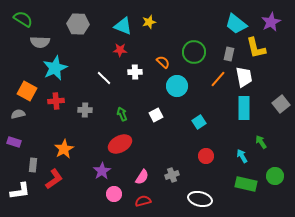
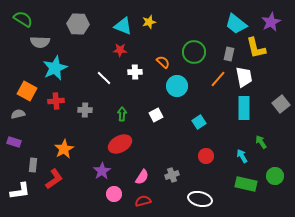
green arrow at (122, 114): rotated 24 degrees clockwise
